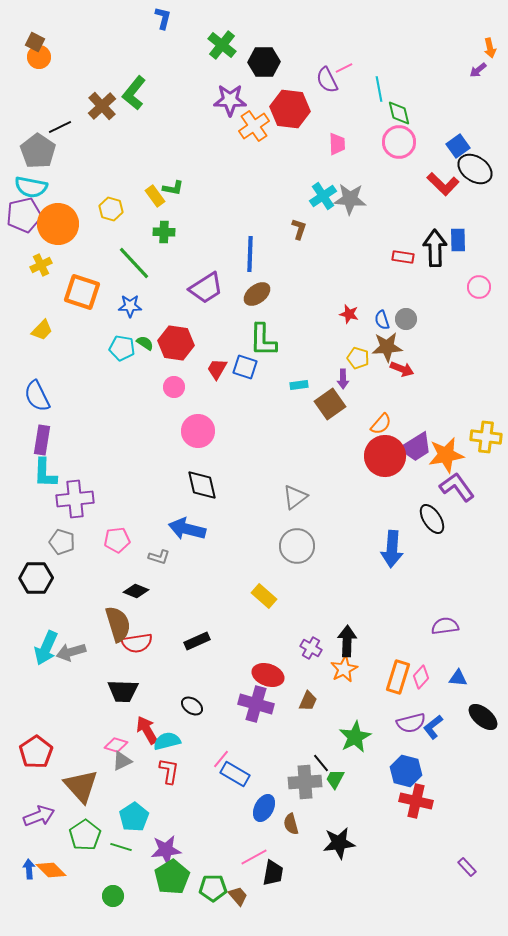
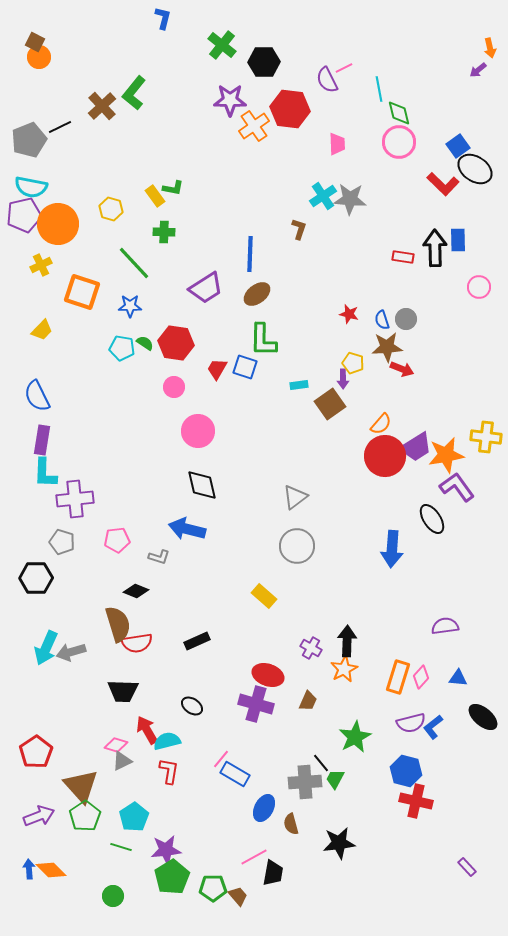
gray pentagon at (38, 151): moved 9 px left, 11 px up; rotated 16 degrees clockwise
yellow pentagon at (358, 358): moved 5 px left, 5 px down
green pentagon at (85, 835): moved 19 px up
